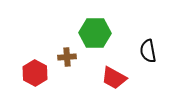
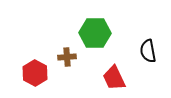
red trapezoid: rotated 36 degrees clockwise
